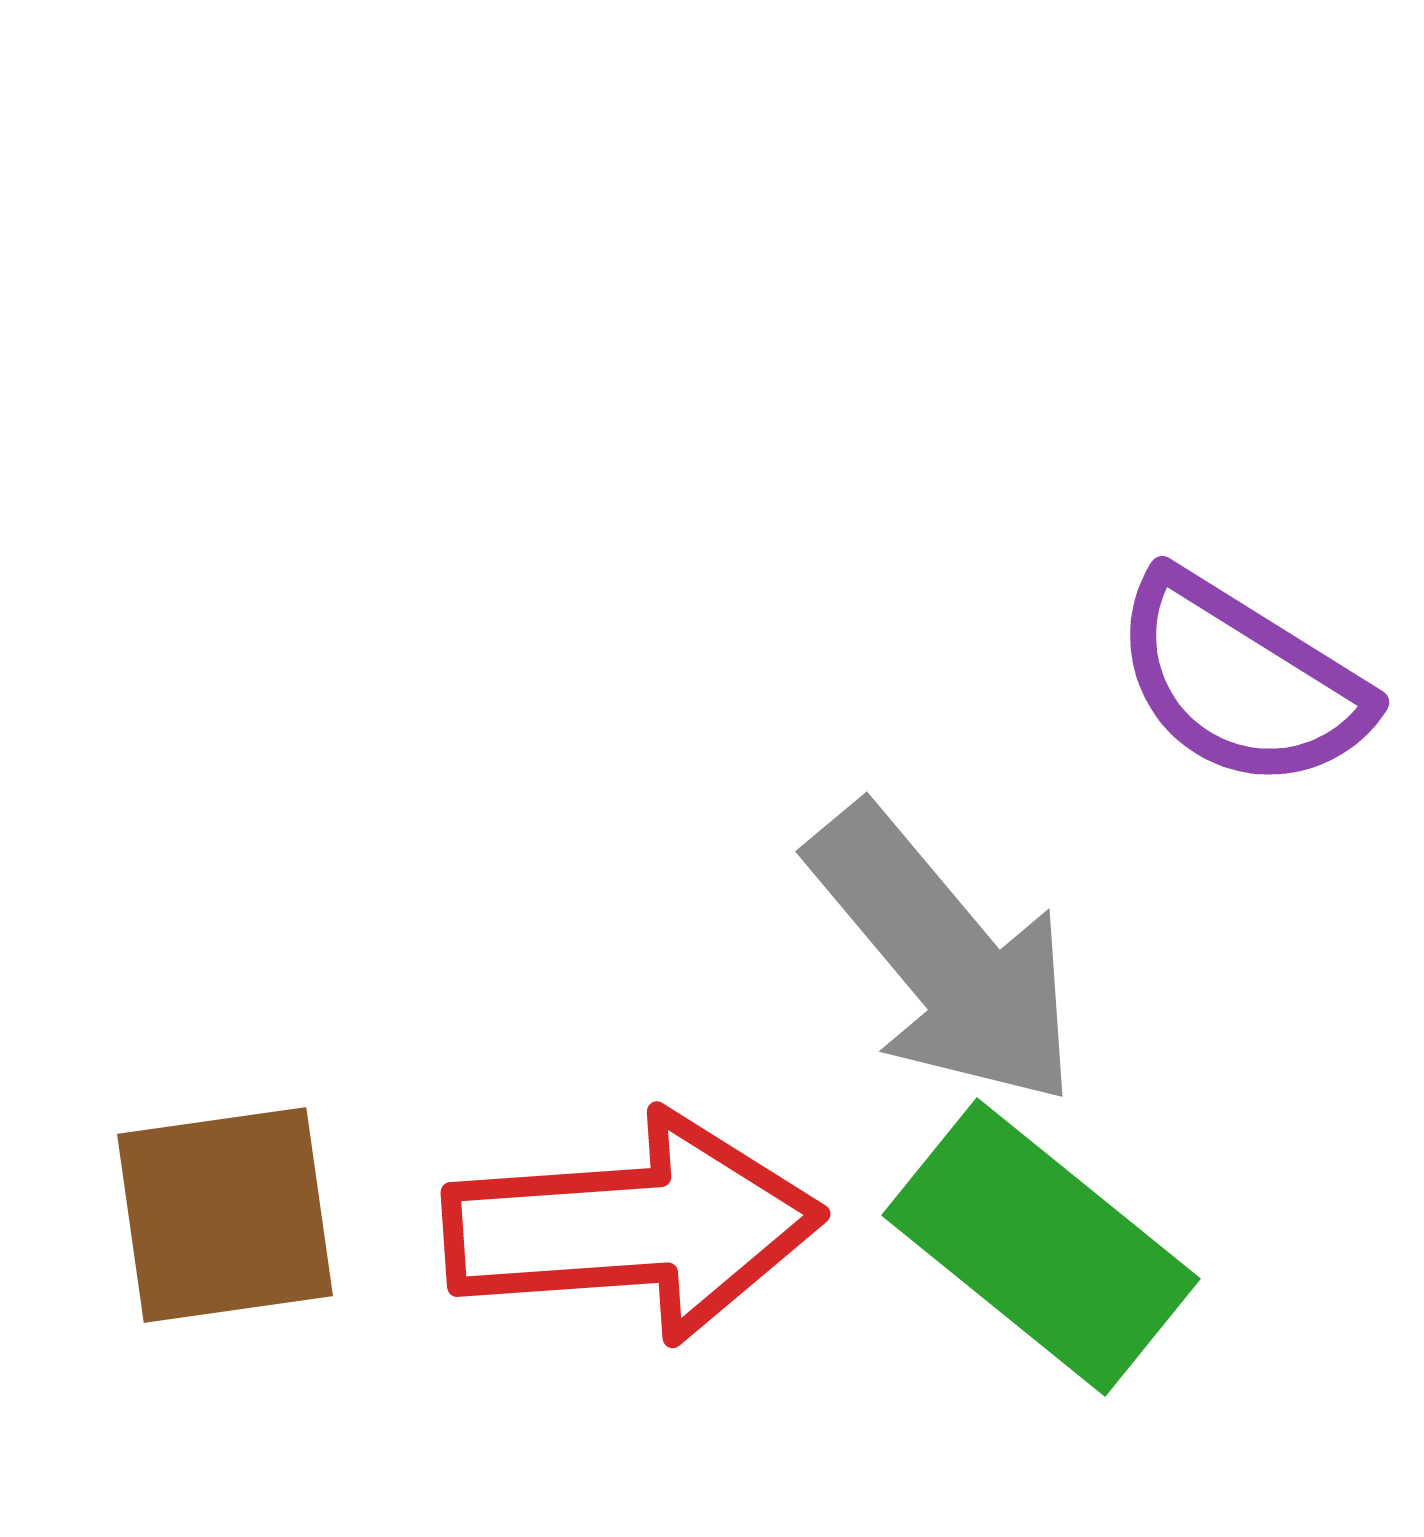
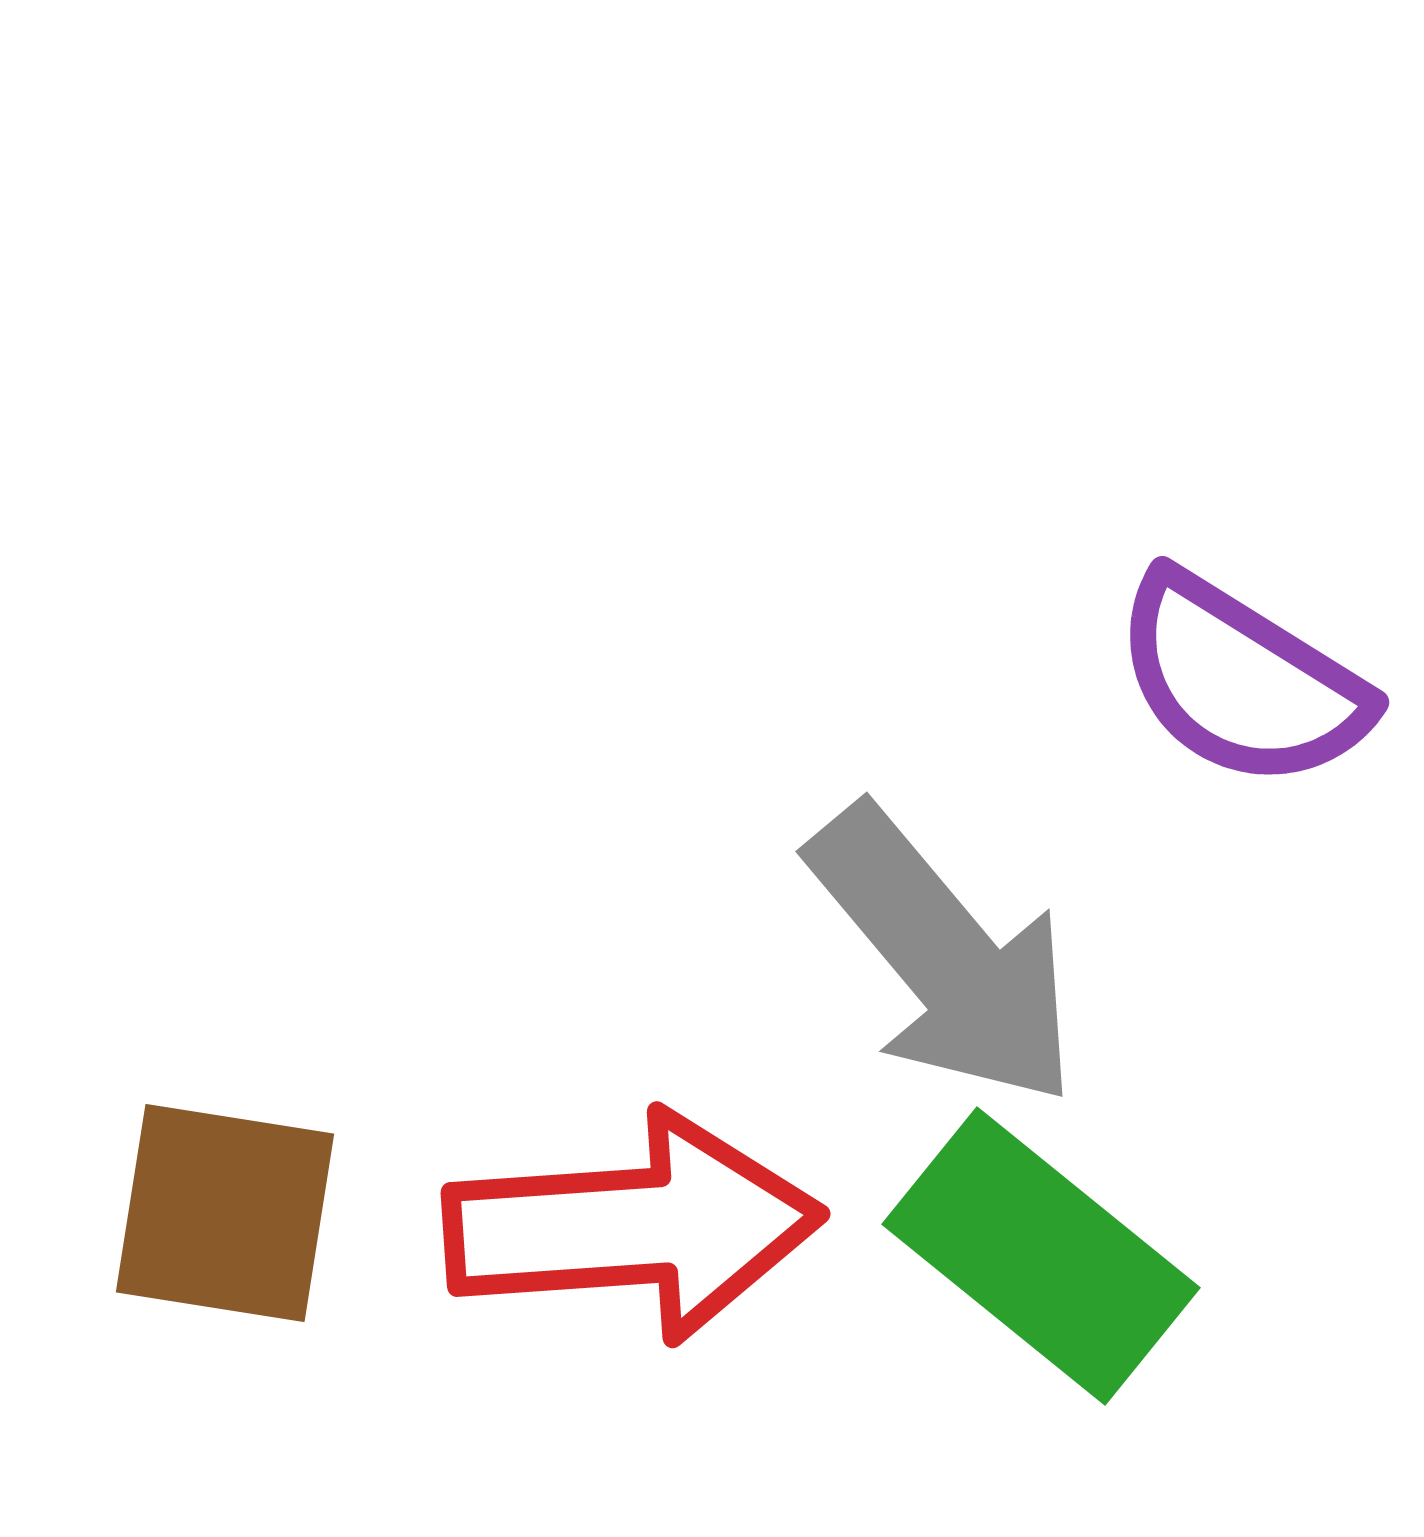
brown square: moved 2 px up; rotated 17 degrees clockwise
green rectangle: moved 9 px down
